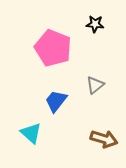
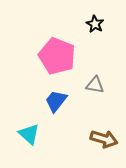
black star: rotated 24 degrees clockwise
pink pentagon: moved 4 px right, 8 px down
gray triangle: rotated 48 degrees clockwise
cyan triangle: moved 2 px left, 1 px down
